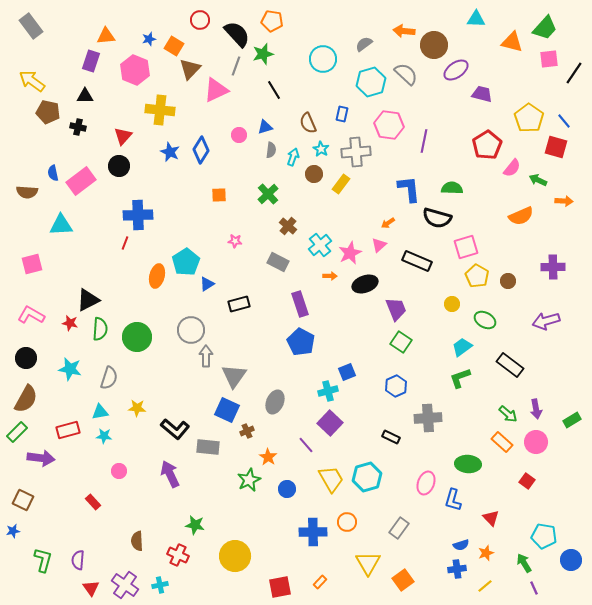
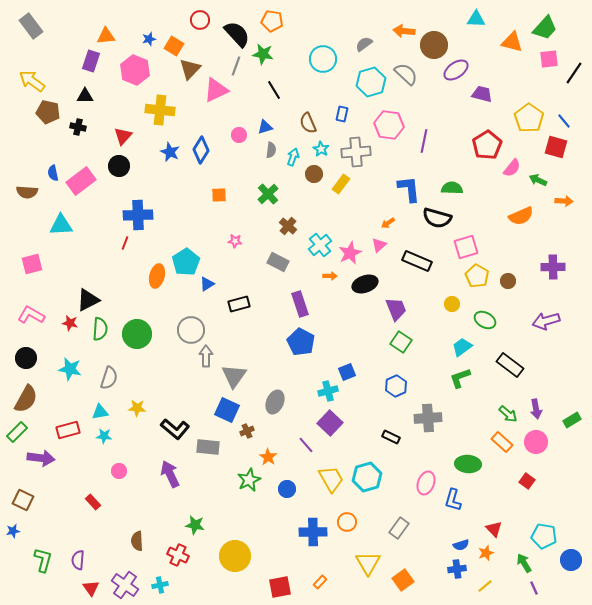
green star at (263, 54): rotated 25 degrees clockwise
green circle at (137, 337): moved 3 px up
red triangle at (491, 518): moved 3 px right, 11 px down
